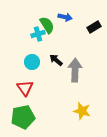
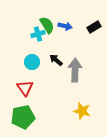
blue arrow: moved 9 px down
